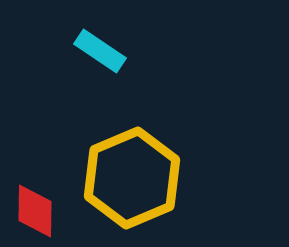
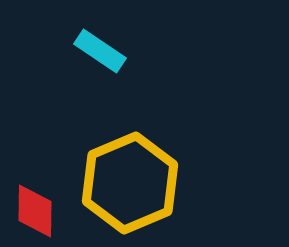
yellow hexagon: moved 2 px left, 5 px down
